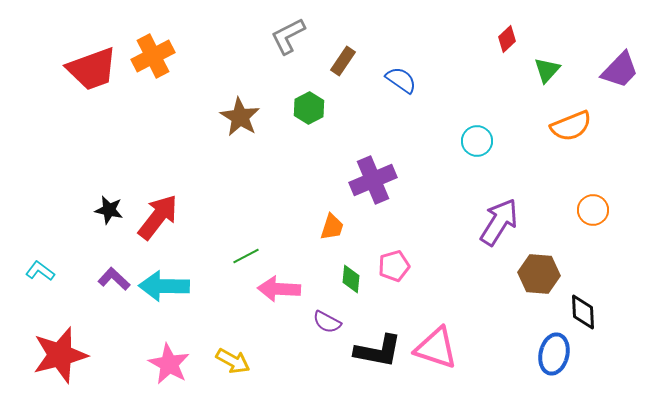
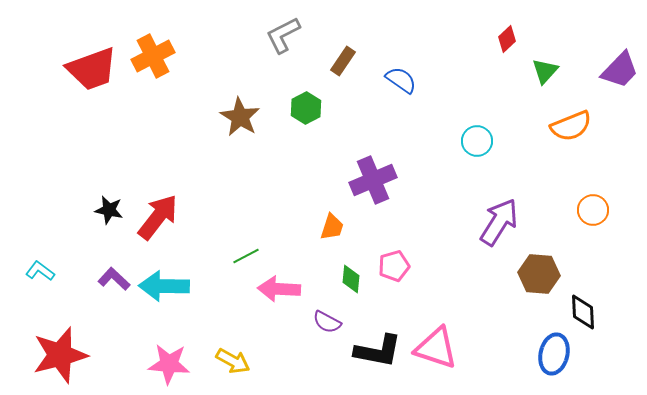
gray L-shape: moved 5 px left, 1 px up
green triangle: moved 2 px left, 1 px down
green hexagon: moved 3 px left
pink star: rotated 24 degrees counterclockwise
